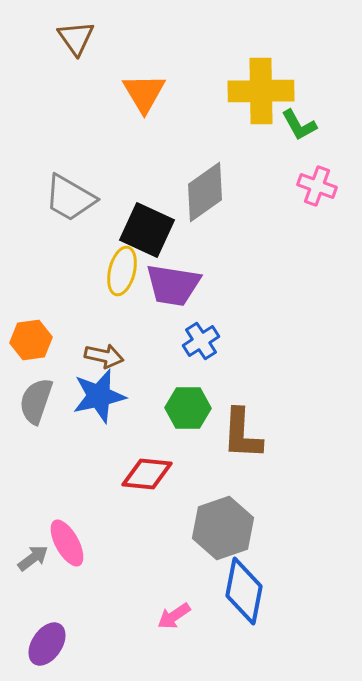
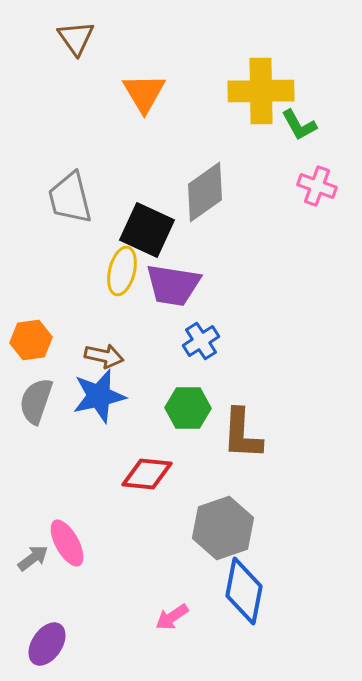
gray trapezoid: rotated 46 degrees clockwise
pink arrow: moved 2 px left, 1 px down
